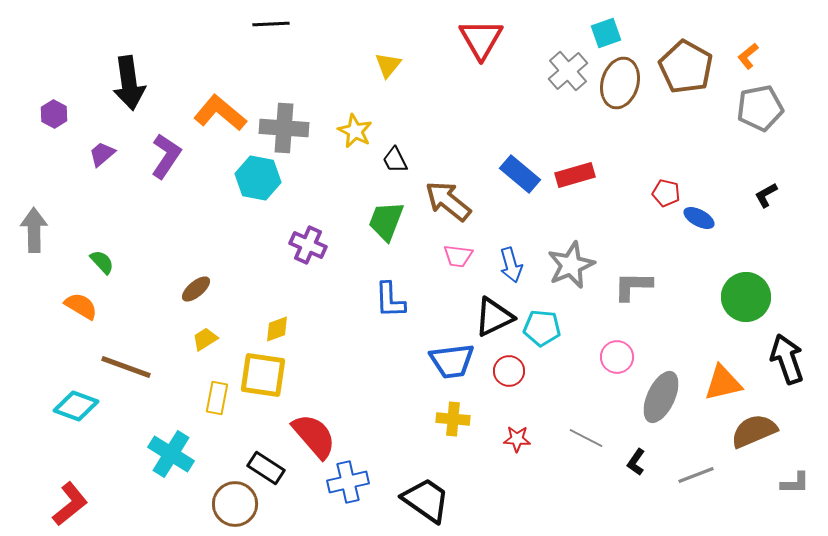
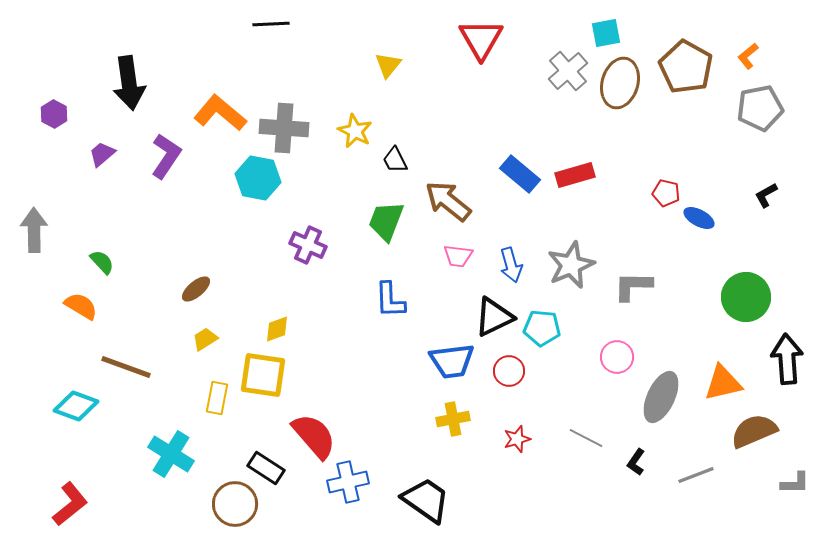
cyan square at (606, 33): rotated 8 degrees clockwise
black arrow at (787, 359): rotated 15 degrees clockwise
yellow cross at (453, 419): rotated 16 degrees counterclockwise
red star at (517, 439): rotated 20 degrees counterclockwise
